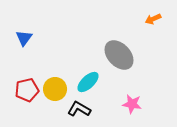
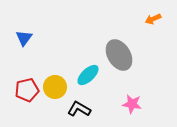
gray ellipse: rotated 12 degrees clockwise
cyan ellipse: moved 7 px up
yellow circle: moved 2 px up
